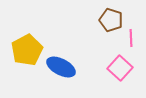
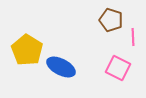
pink line: moved 2 px right, 1 px up
yellow pentagon: rotated 12 degrees counterclockwise
pink square: moved 2 px left; rotated 15 degrees counterclockwise
